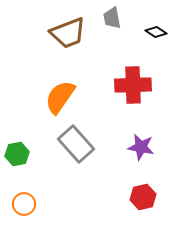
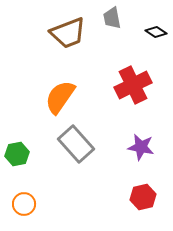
red cross: rotated 24 degrees counterclockwise
